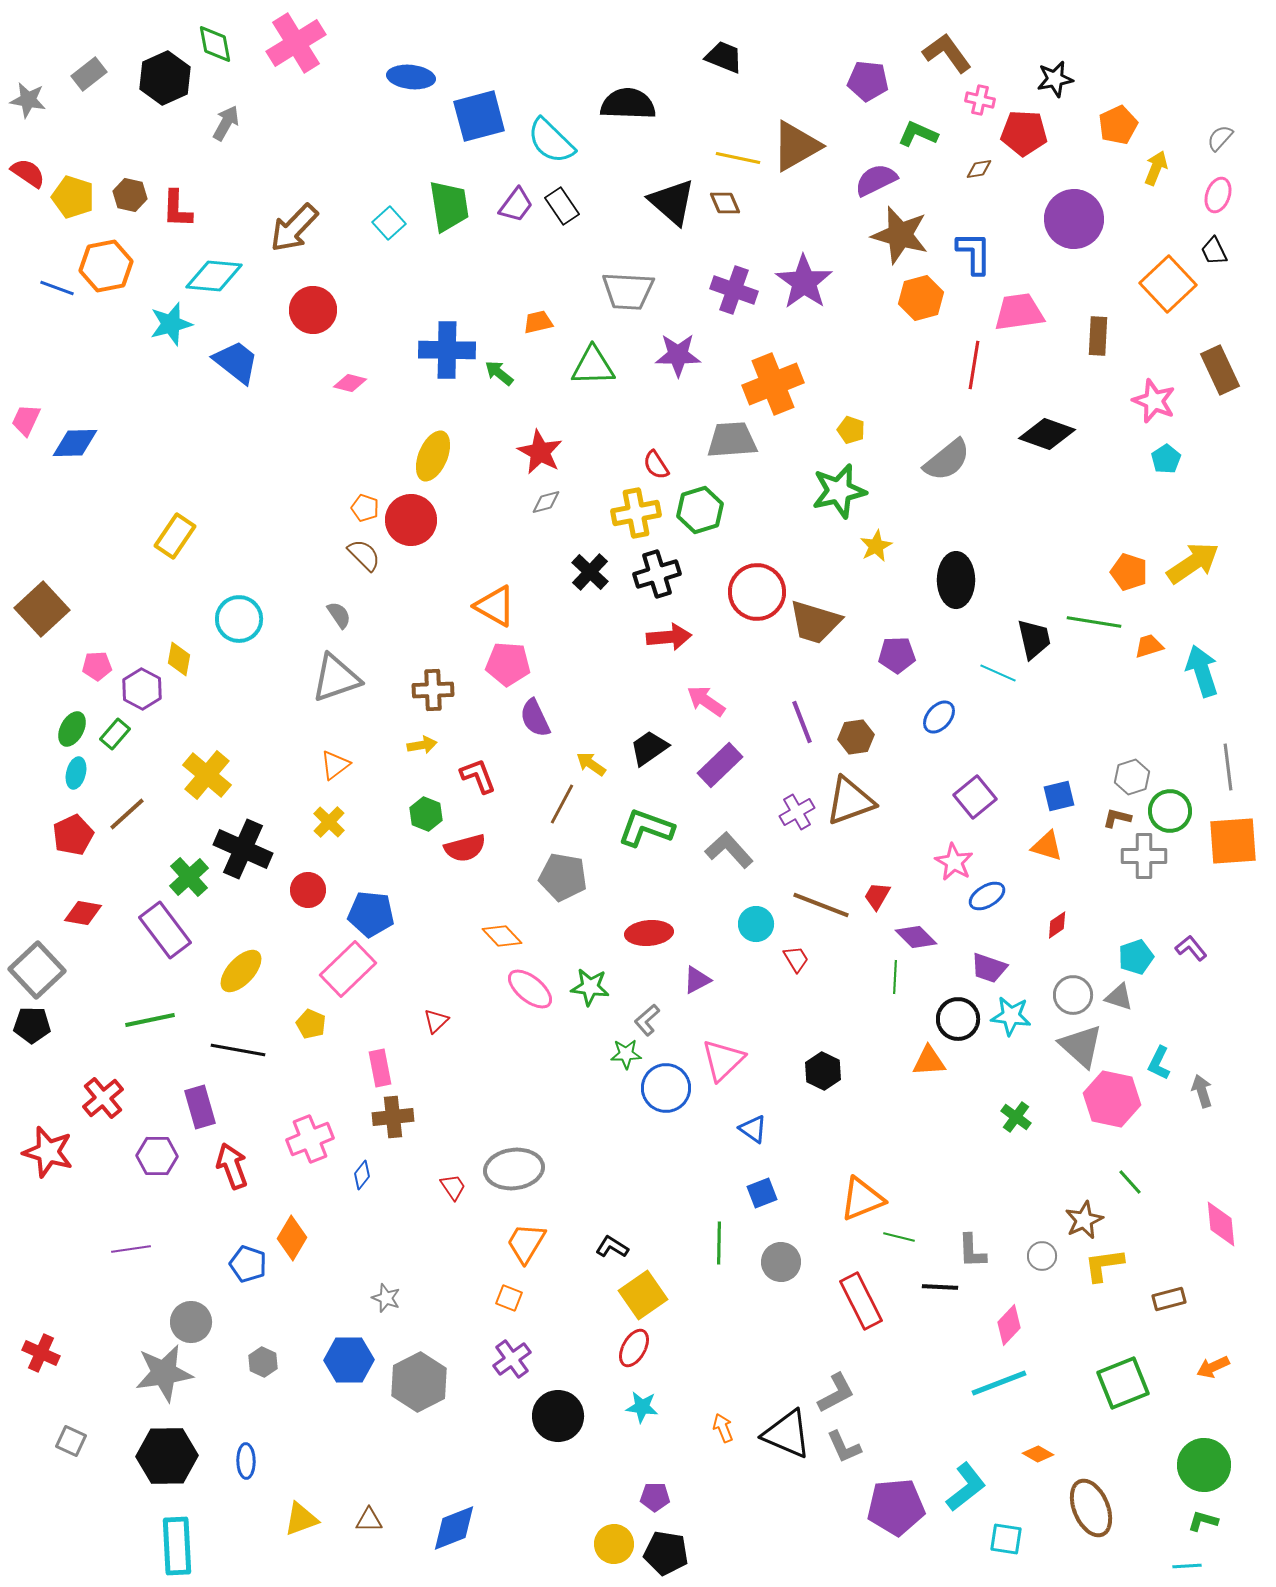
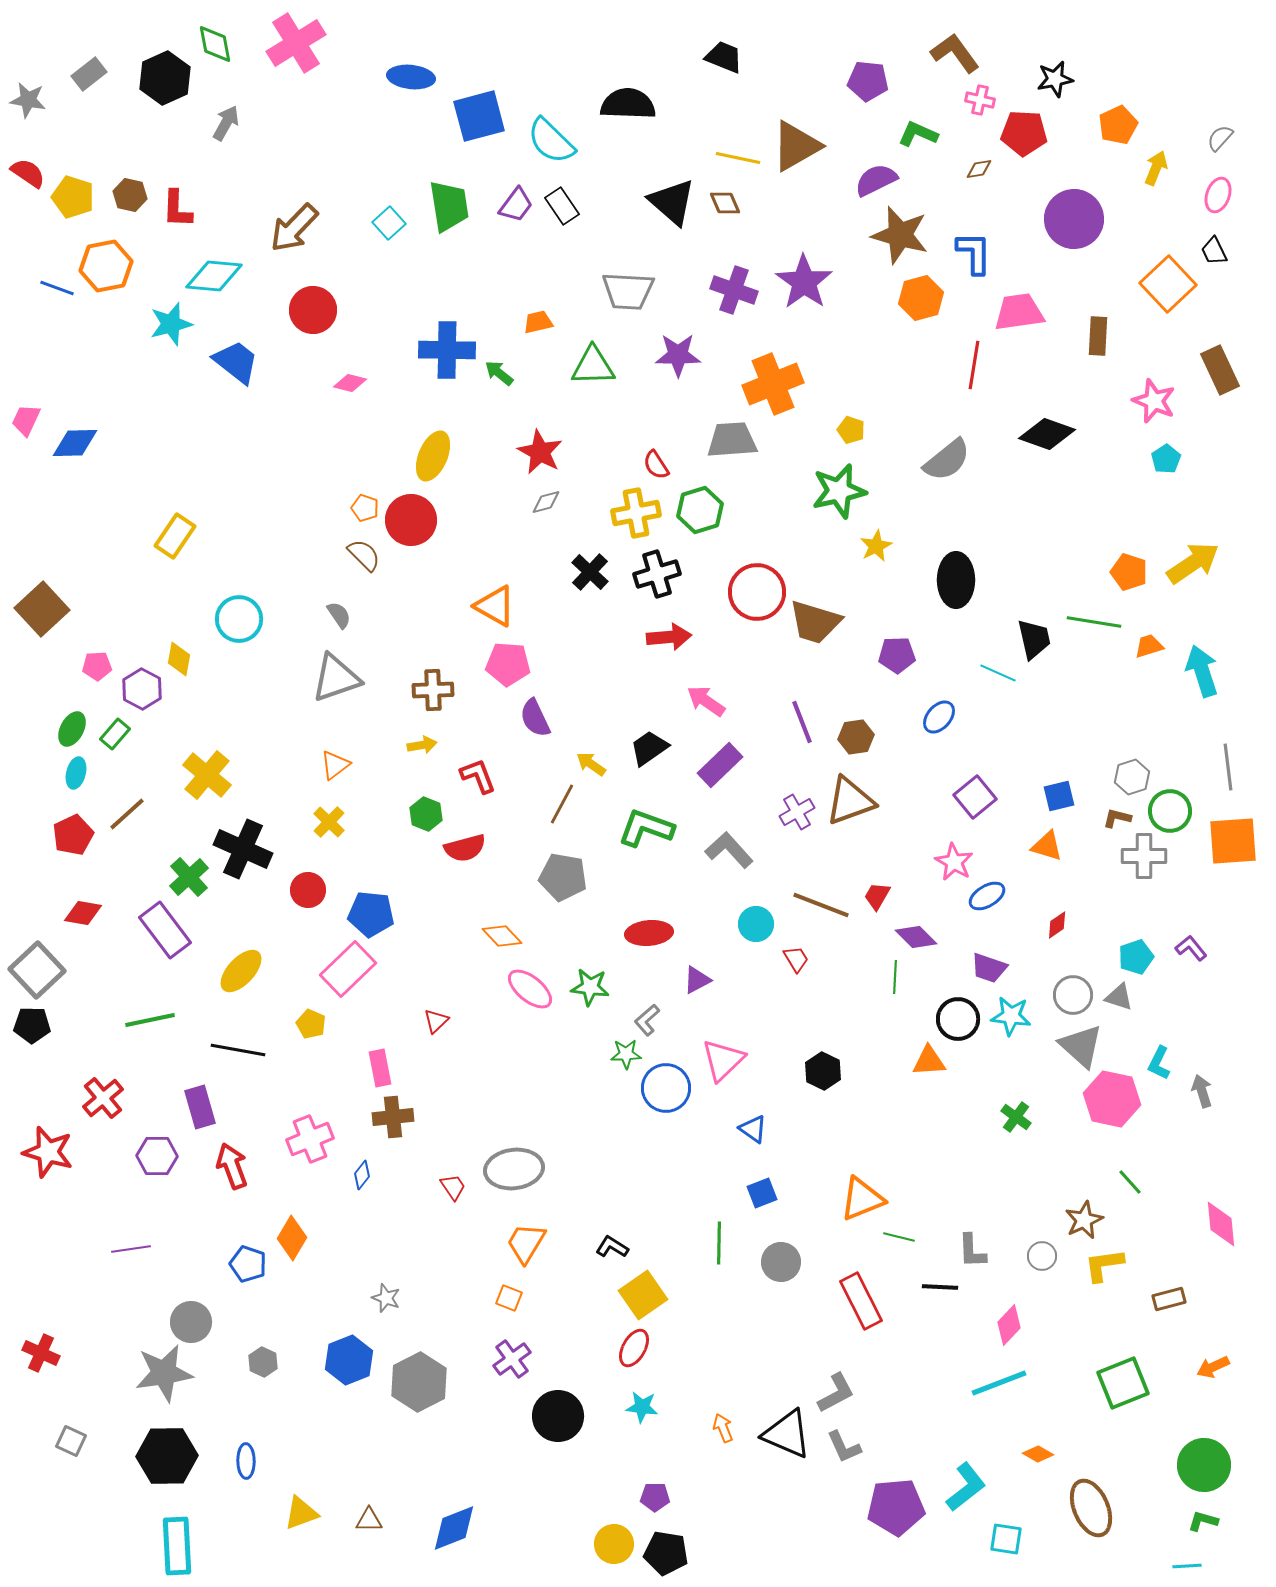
brown L-shape at (947, 53): moved 8 px right
blue hexagon at (349, 1360): rotated 21 degrees counterclockwise
yellow triangle at (301, 1519): moved 6 px up
